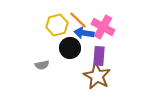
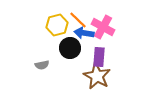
purple rectangle: moved 1 px down
